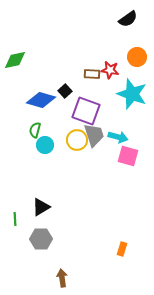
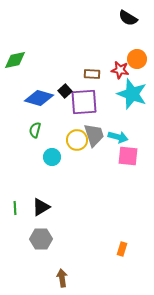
black semicircle: moved 1 px up; rotated 66 degrees clockwise
orange circle: moved 2 px down
red star: moved 10 px right
blue diamond: moved 2 px left, 2 px up
purple square: moved 2 px left, 9 px up; rotated 24 degrees counterclockwise
cyan circle: moved 7 px right, 12 px down
pink square: rotated 10 degrees counterclockwise
green line: moved 11 px up
